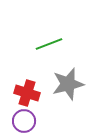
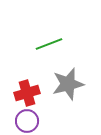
red cross: rotated 35 degrees counterclockwise
purple circle: moved 3 px right
